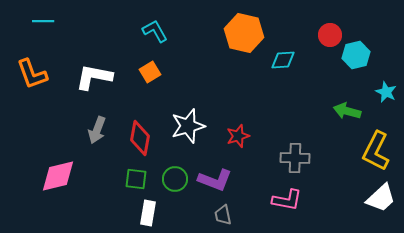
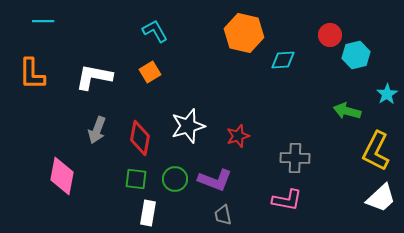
orange L-shape: rotated 20 degrees clockwise
cyan star: moved 1 px right, 2 px down; rotated 15 degrees clockwise
pink diamond: moved 4 px right; rotated 66 degrees counterclockwise
